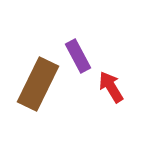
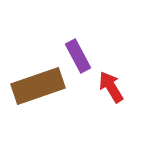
brown rectangle: moved 2 px down; rotated 45 degrees clockwise
